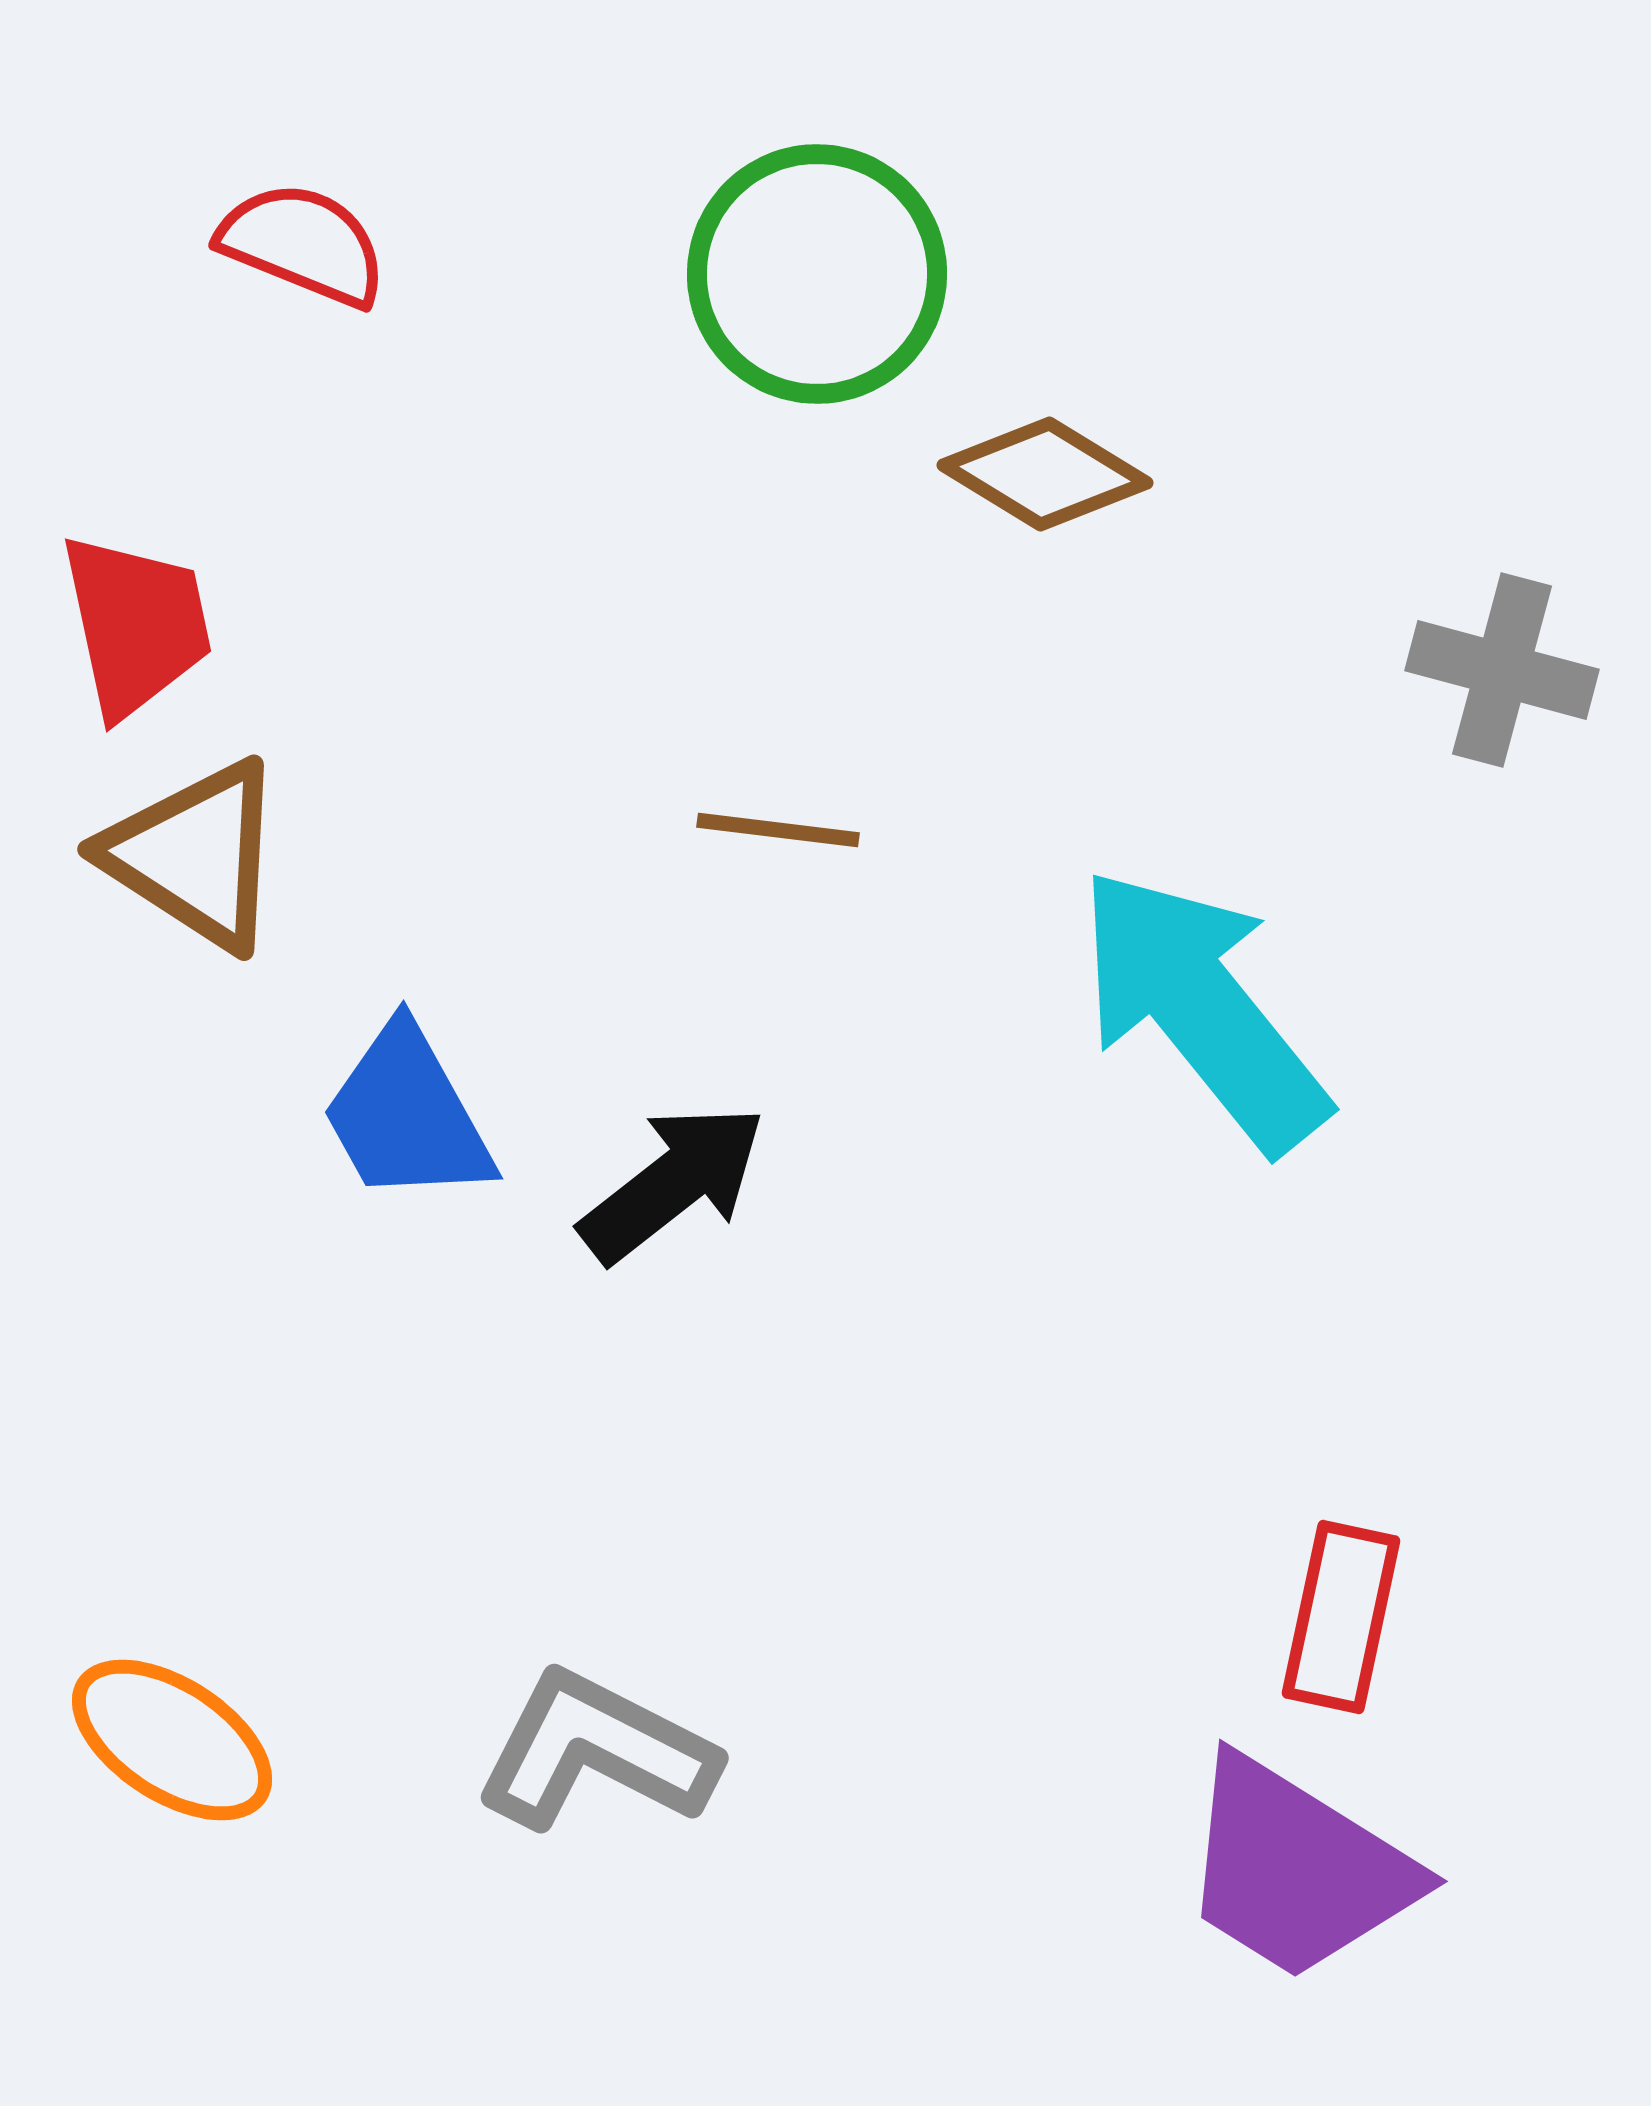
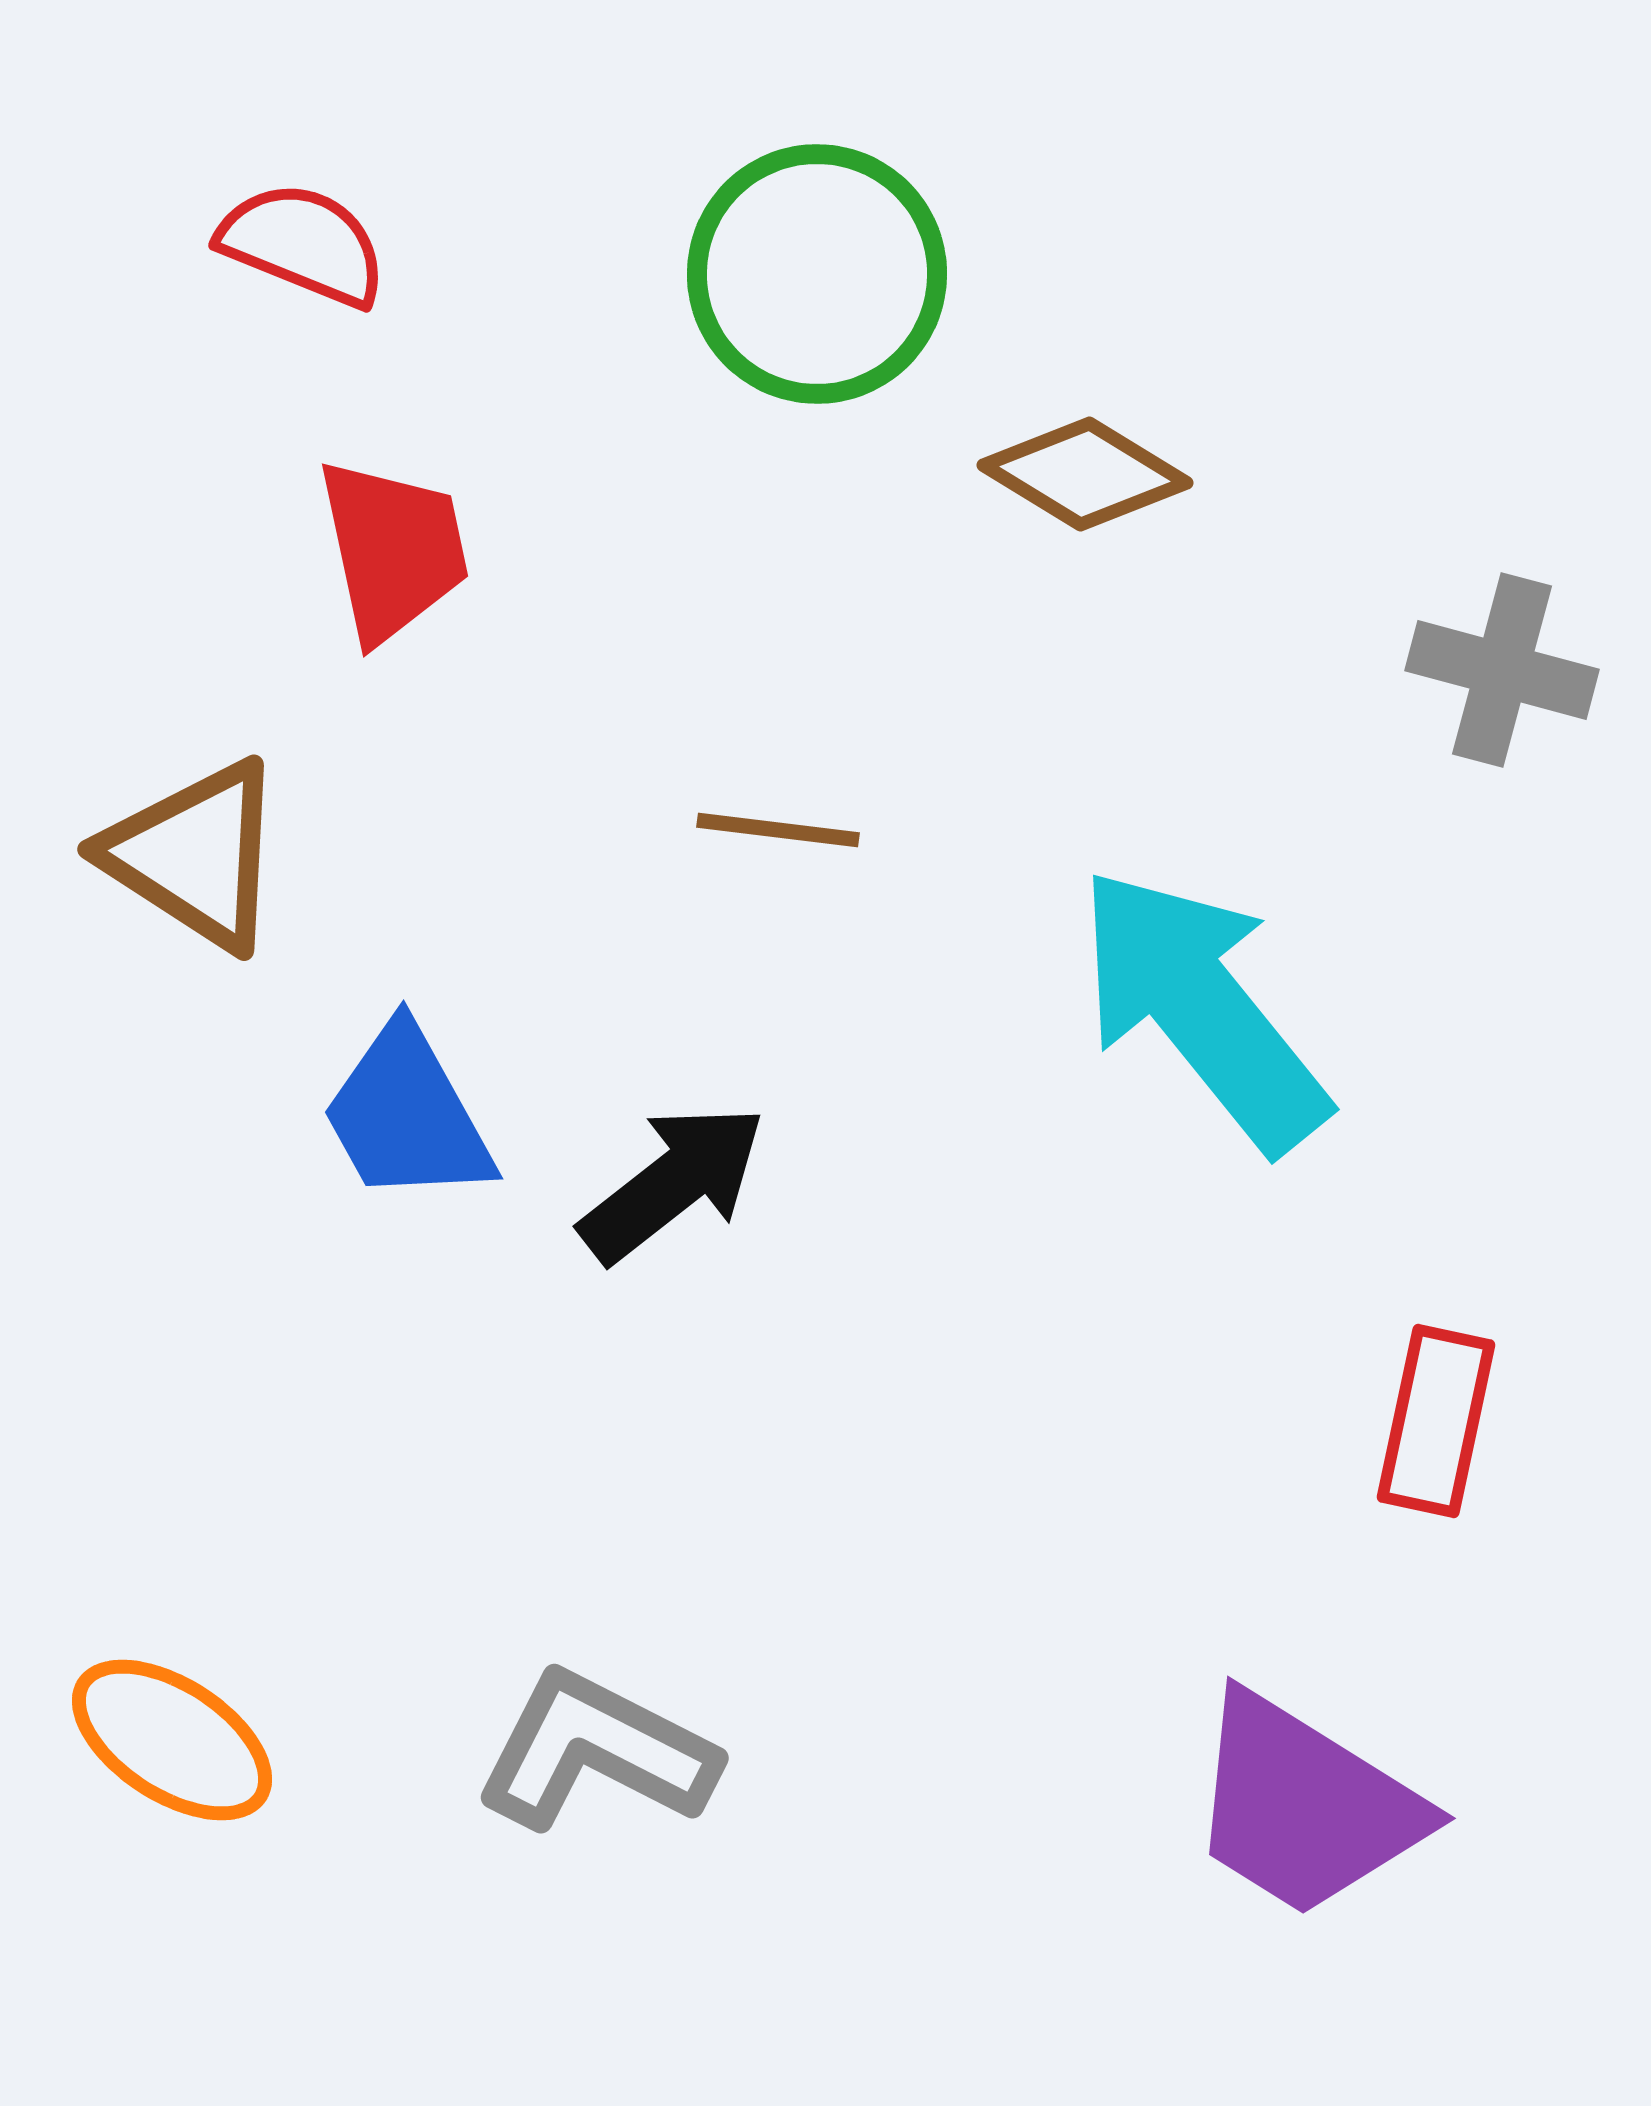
brown diamond: moved 40 px right
red trapezoid: moved 257 px right, 75 px up
red rectangle: moved 95 px right, 196 px up
purple trapezoid: moved 8 px right, 63 px up
